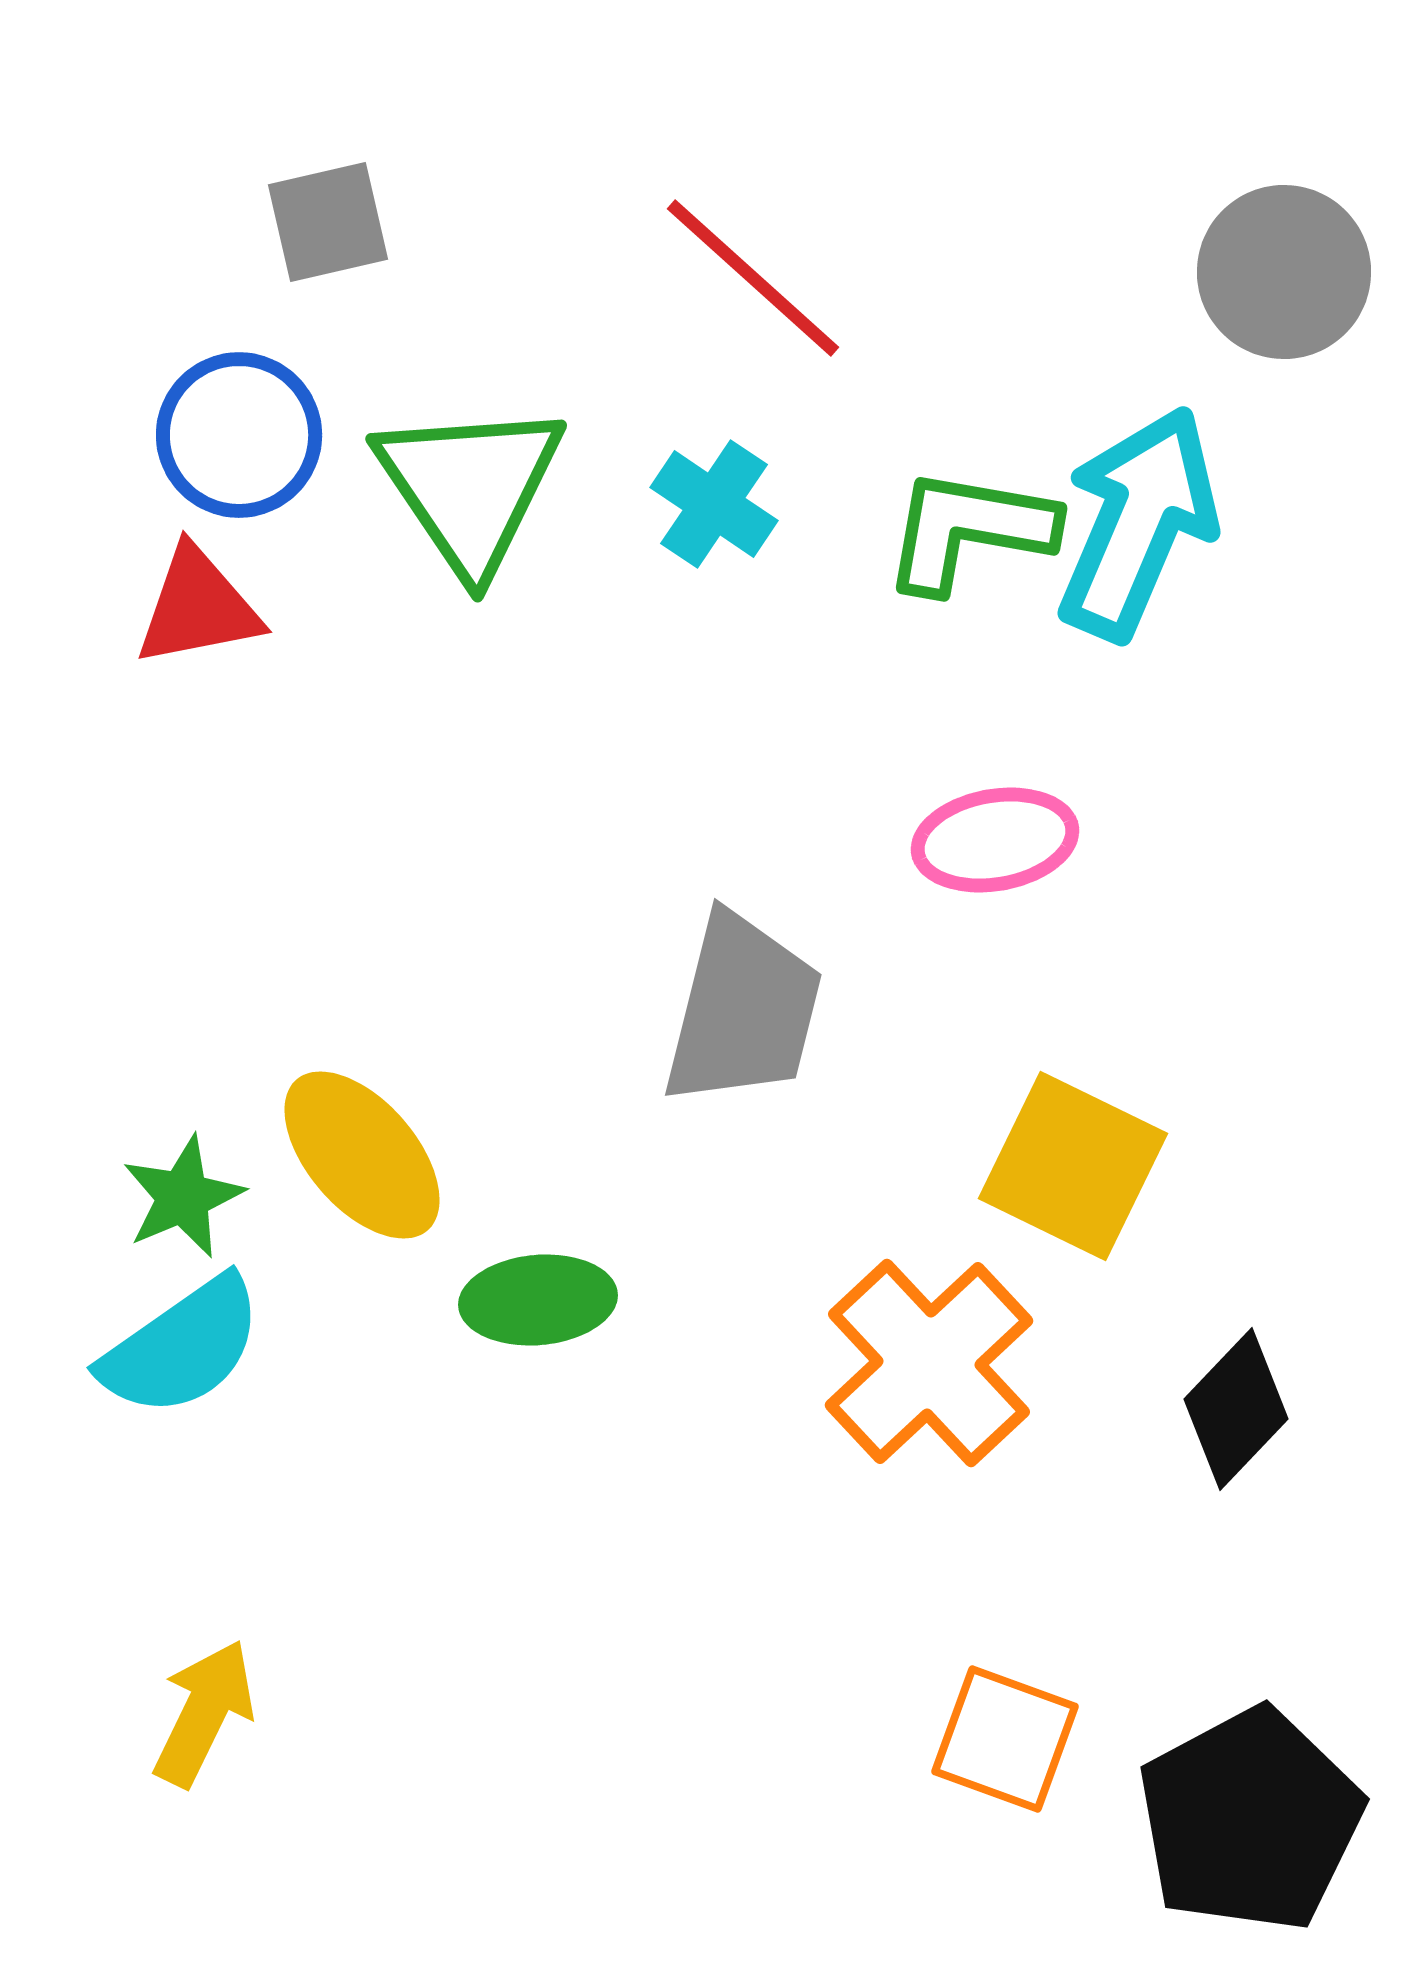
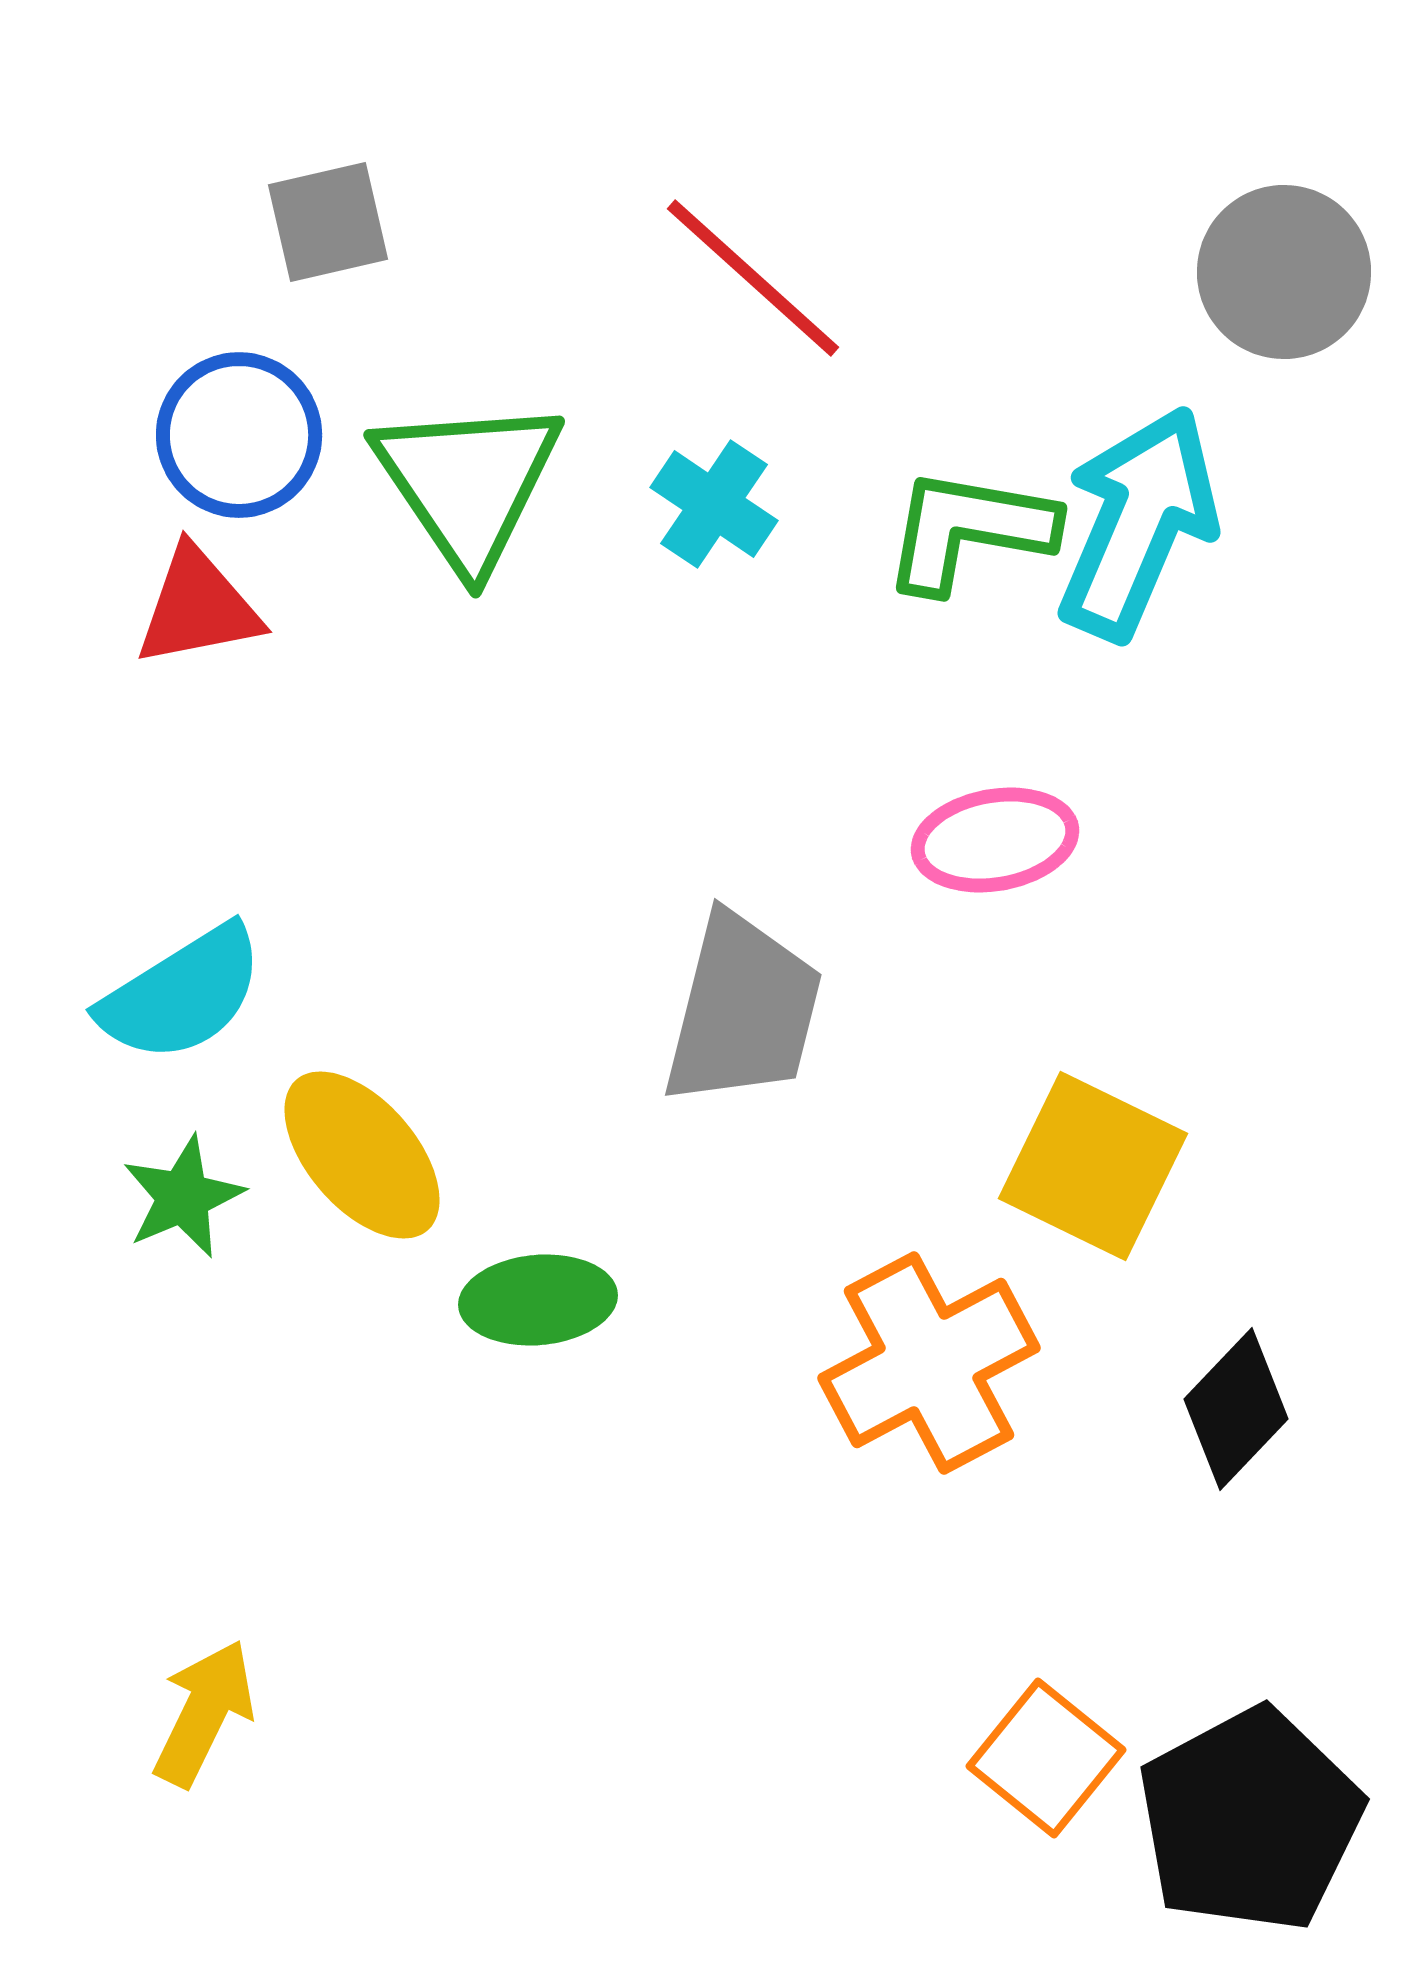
green triangle: moved 2 px left, 4 px up
yellow square: moved 20 px right
cyan semicircle: moved 353 px up; rotated 3 degrees clockwise
orange cross: rotated 15 degrees clockwise
orange square: moved 41 px right, 19 px down; rotated 19 degrees clockwise
